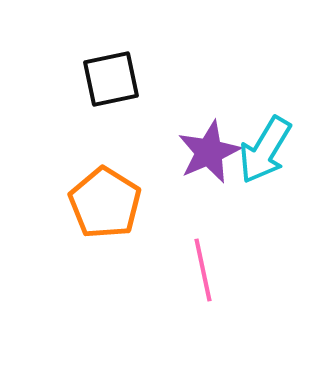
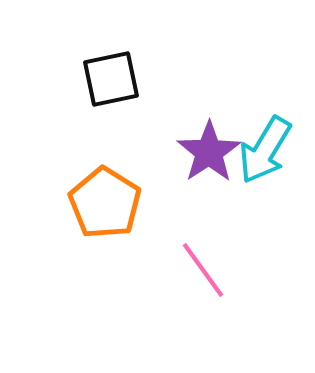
purple star: rotated 10 degrees counterclockwise
pink line: rotated 24 degrees counterclockwise
